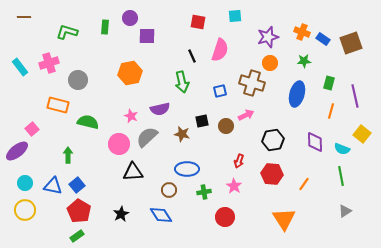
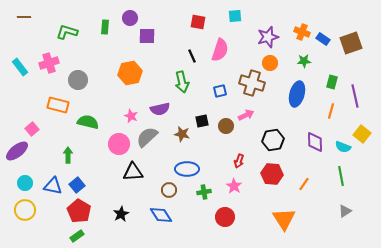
green rectangle at (329, 83): moved 3 px right, 1 px up
cyan semicircle at (342, 149): moved 1 px right, 2 px up
